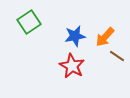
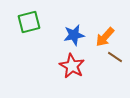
green square: rotated 20 degrees clockwise
blue star: moved 1 px left, 1 px up
brown line: moved 2 px left, 1 px down
